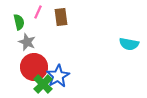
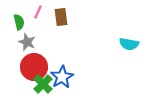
blue star: moved 4 px right, 1 px down
